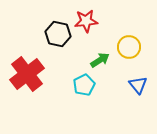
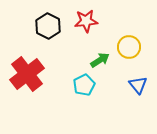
black hexagon: moved 10 px left, 8 px up; rotated 15 degrees clockwise
